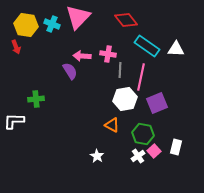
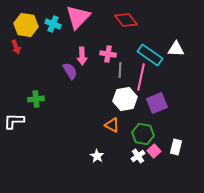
cyan cross: moved 1 px right
cyan rectangle: moved 3 px right, 9 px down
pink arrow: rotated 96 degrees counterclockwise
